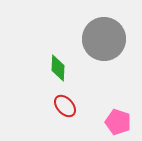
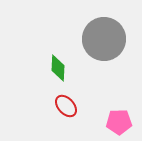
red ellipse: moved 1 px right
pink pentagon: moved 1 px right; rotated 20 degrees counterclockwise
